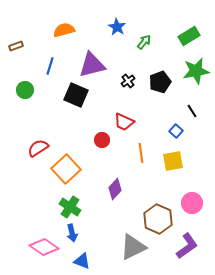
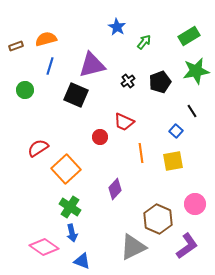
orange semicircle: moved 18 px left, 9 px down
red circle: moved 2 px left, 3 px up
pink circle: moved 3 px right, 1 px down
